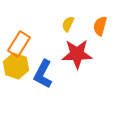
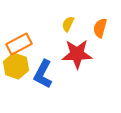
orange semicircle: moved 2 px down
orange rectangle: rotated 30 degrees clockwise
